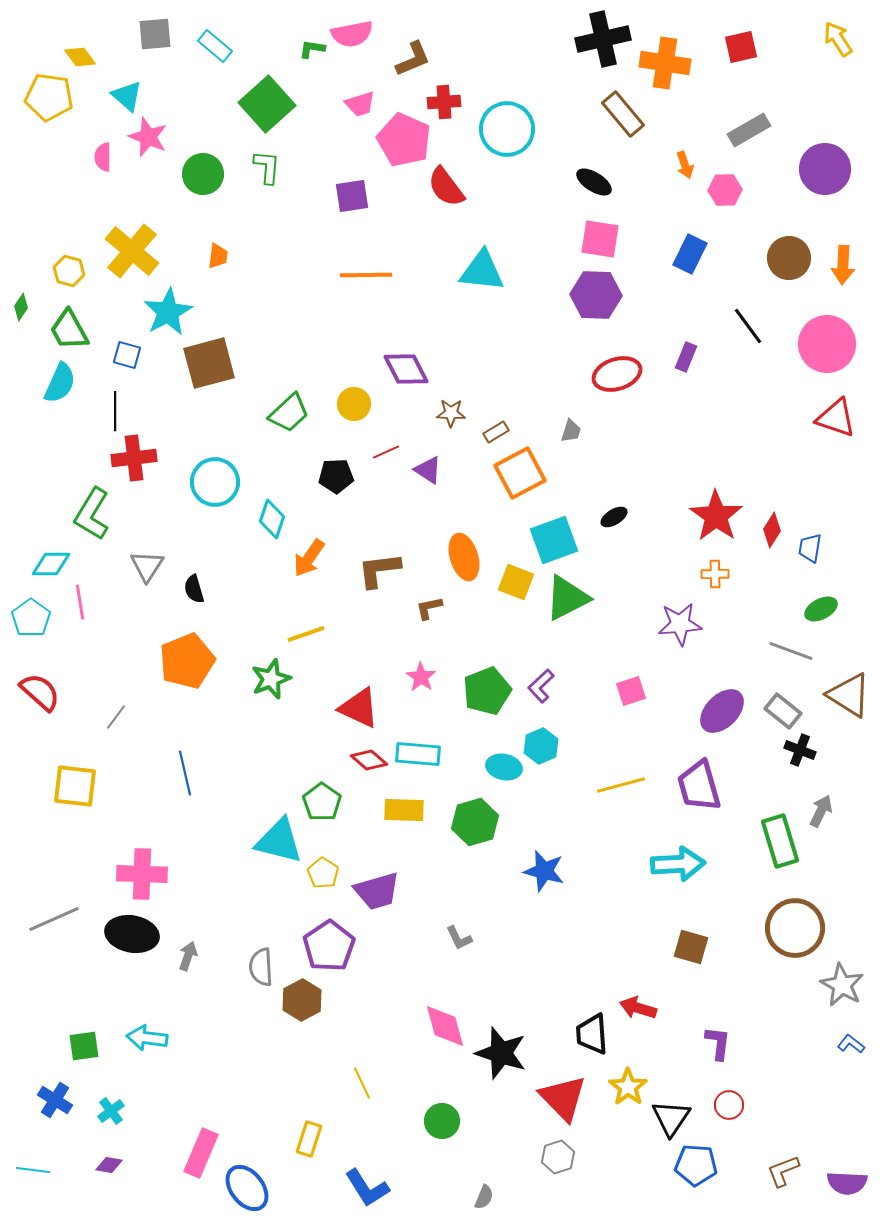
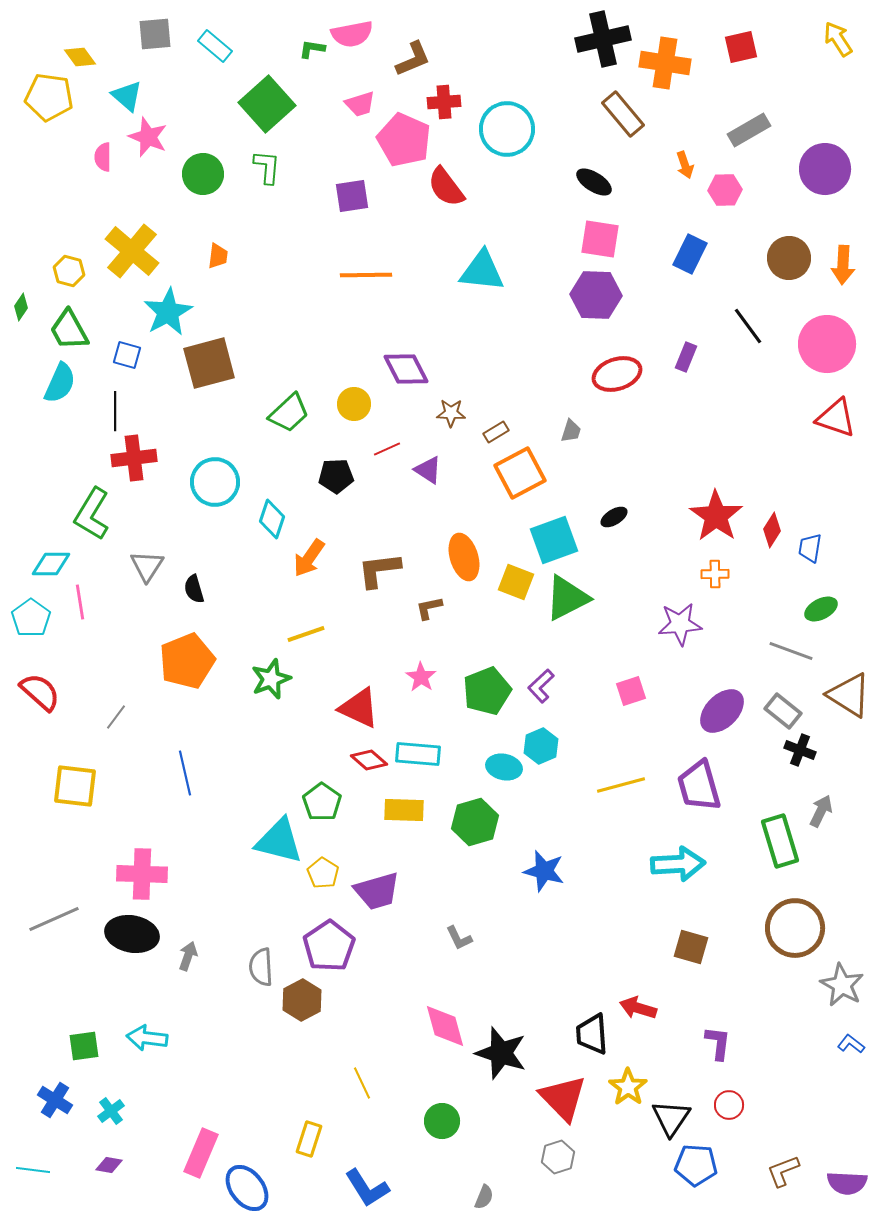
red line at (386, 452): moved 1 px right, 3 px up
